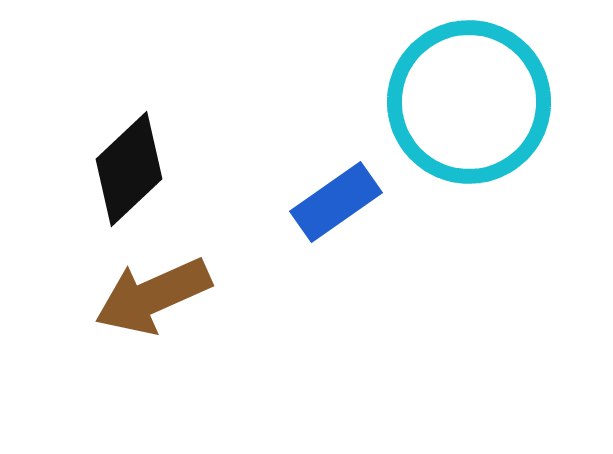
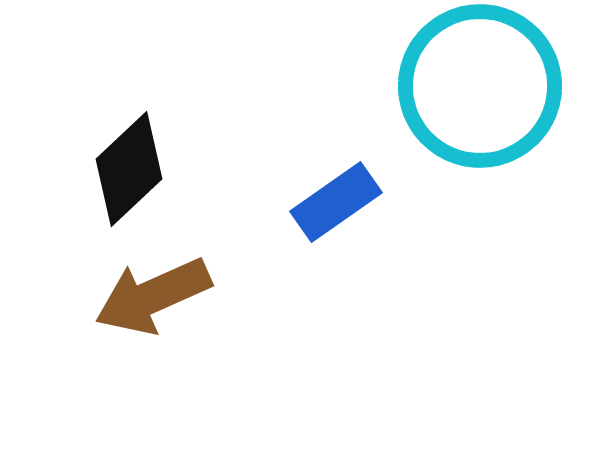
cyan circle: moved 11 px right, 16 px up
